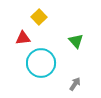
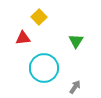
green triangle: rotated 14 degrees clockwise
cyan circle: moved 3 px right, 5 px down
gray arrow: moved 3 px down
